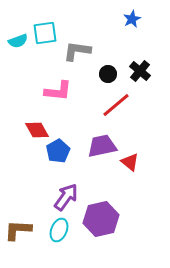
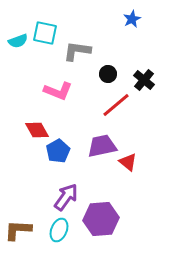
cyan square: rotated 20 degrees clockwise
black cross: moved 4 px right, 9 px down
pink L-shape: rotated 16 degrees clockwise
red triangle: moved 2 px left
purple hexagon: rotated 8 degrees clockwise
